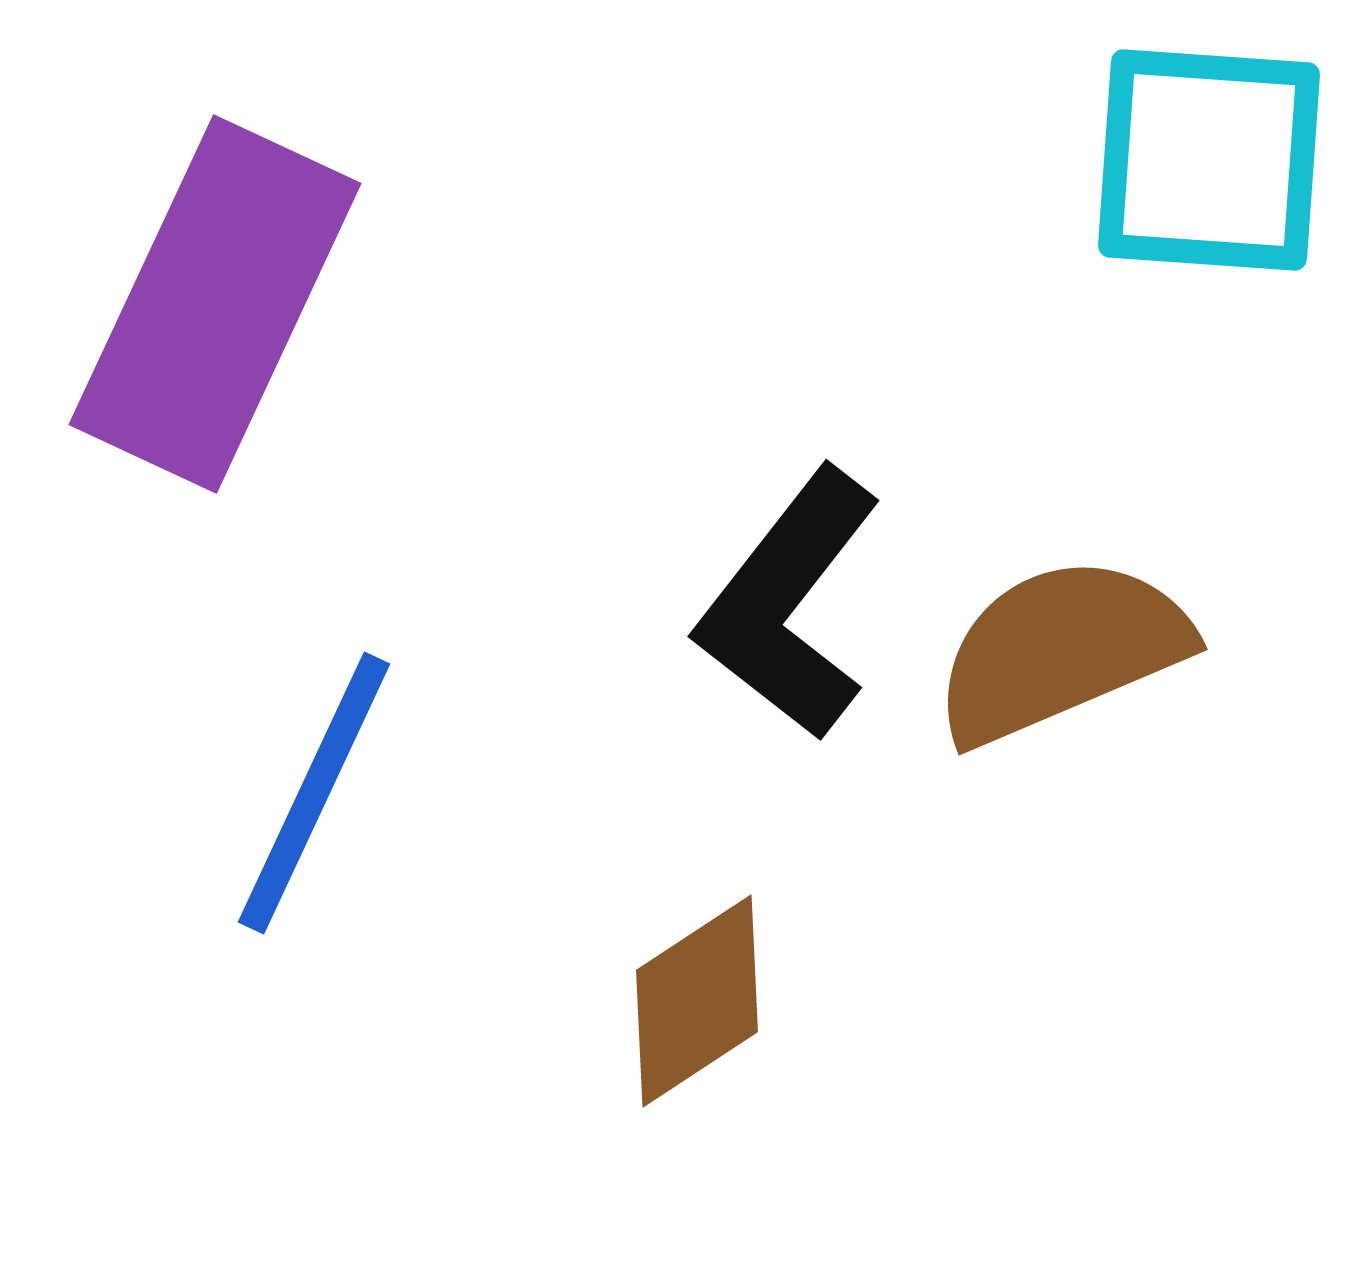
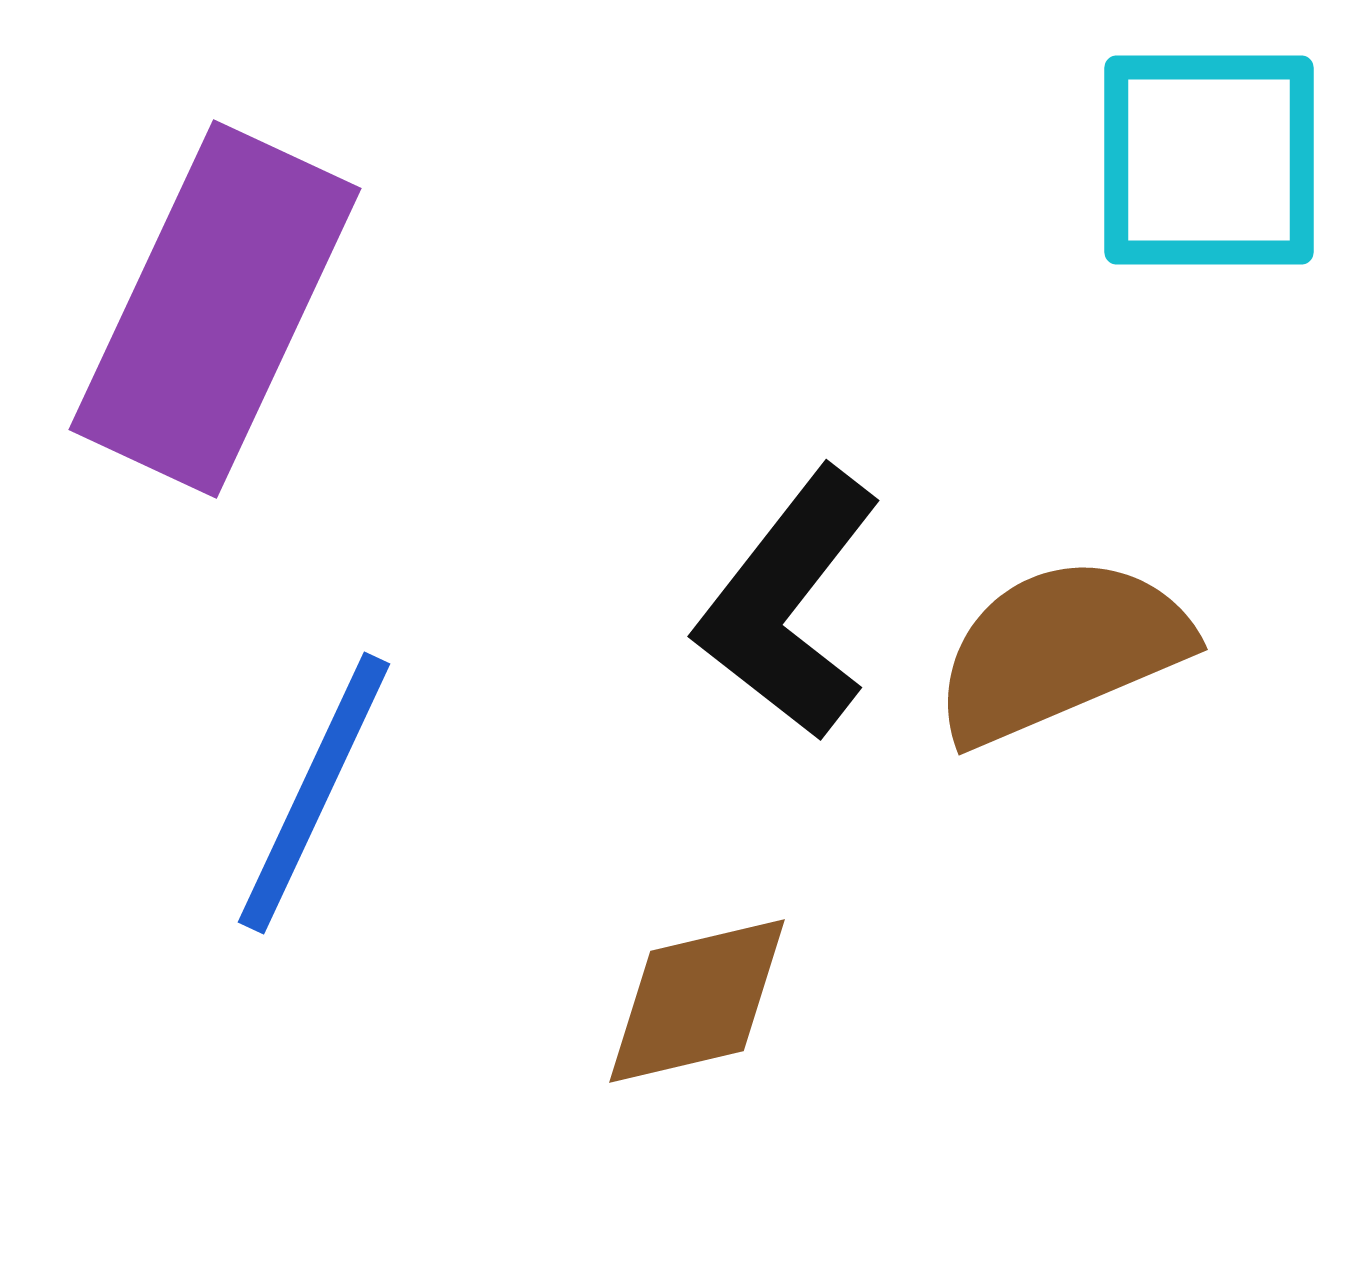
cyan square: rotated 4 degrees counterclockwise
purple rectangle: moved 5 px down
brown diamond: rotated 20 degrees clockwise
